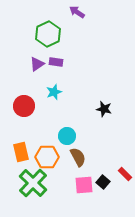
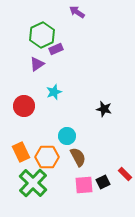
green hexagon: moved 6 px left, 1 px down
purple rectangle: moved 13 px up; rotated 32 degrees counterclockwise
orange rectangle: rotated 12 degrees counterclockwise
black square: rotated 24 degrees clockwise
